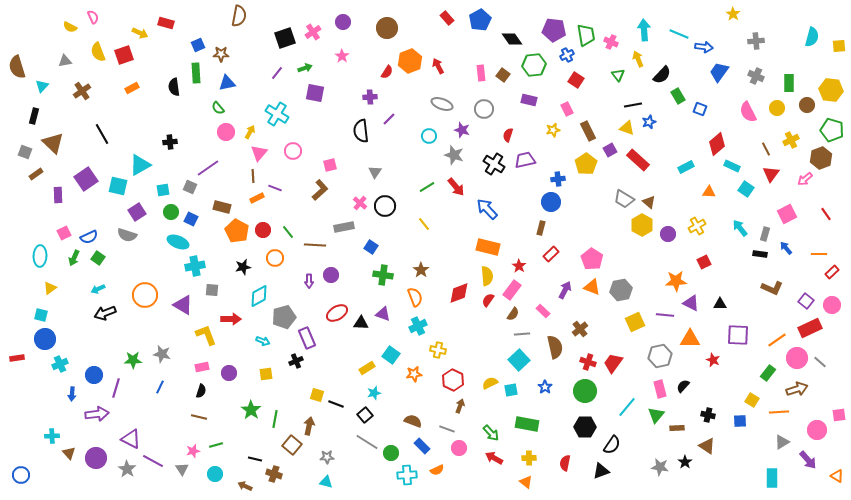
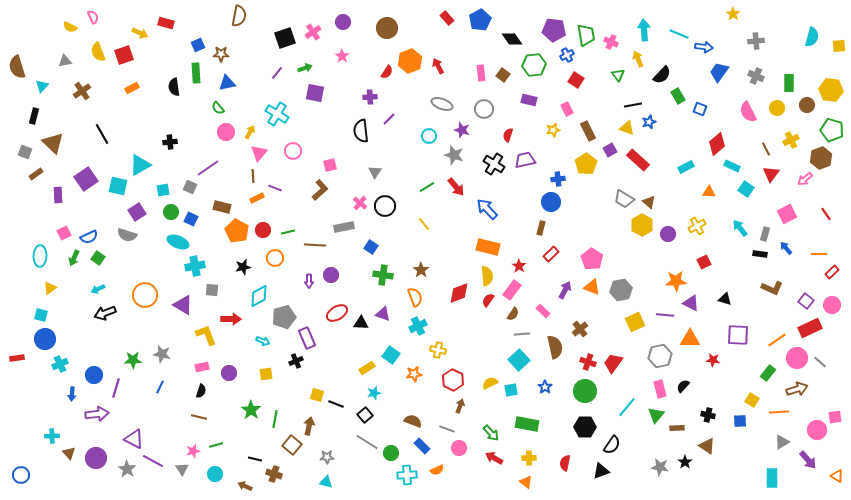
green line at (288, 232): rotated 64 degrees counterclockwise
black triangle at (720, 304): moved 5 px right, 5 px up; rotated 16 degrees clockwise
red star at (713, 360): rotated 16 degrees counterclockwise
pink square at (839, 415): moved 4 px left, 2 px down
purple triangle at (131, 439): moved 3 px right
